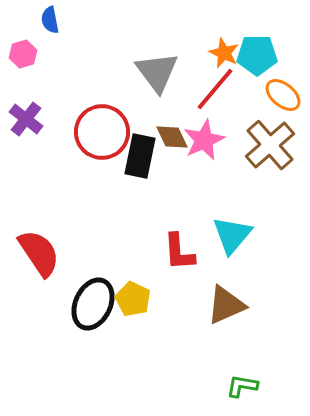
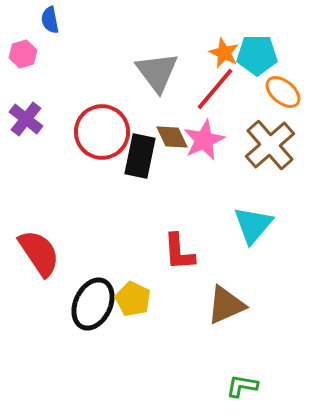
orange ellipse: moved 3 px up
cyan triangle: moved 21 px right, 10 px up
